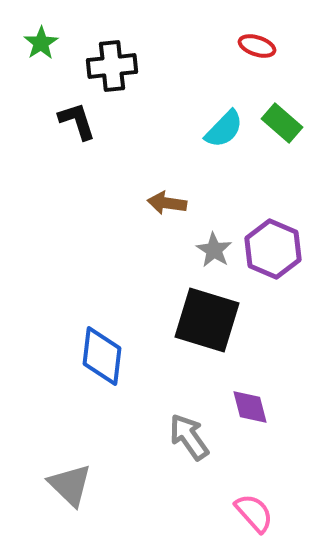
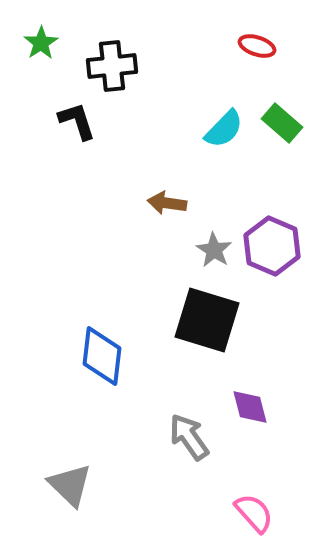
purple hexagon: moved 1 px left, 3 px up
